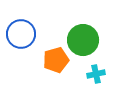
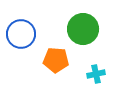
green circle: moved 11 px up
orange pentagon: rotated 20 degrees clockwise
